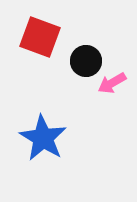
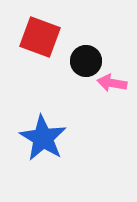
pink arrow: rotated 40 degrees clockwise
